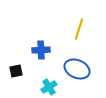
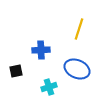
cyan cross: rotated 14 degrees clockwise
